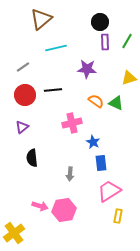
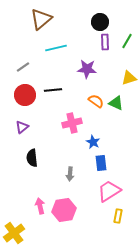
pink arrow: rotated 119 degrees counterclockwise
